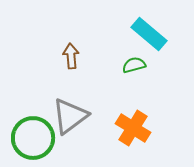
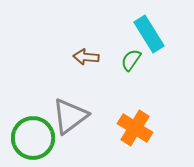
cyan rectangle: rotated 18 degrees clockwise
brown arrow: moved 15 px right, 1 px down; rotated 80 degrees counterclockwise
green semicircle: moved 3 px left, 5 px up; rotated 40 degrees counterclockwise
orange cross: moved 2 px right
